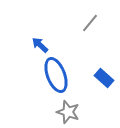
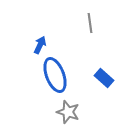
gray line: rotated 48 degrees counterclockwise
blue arrow: rotated 72 degrees clockwise
blue ellipse: moved 1 px left
